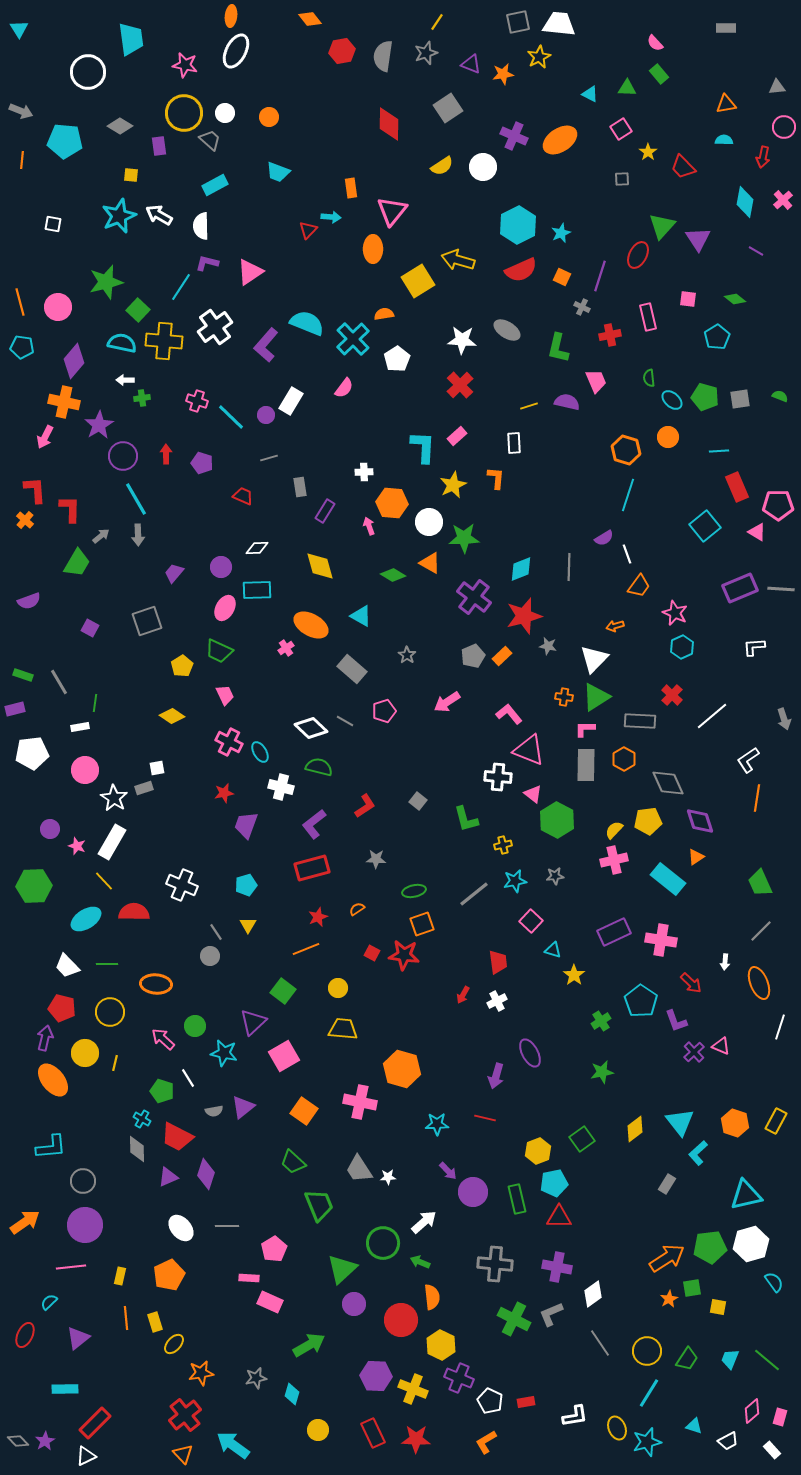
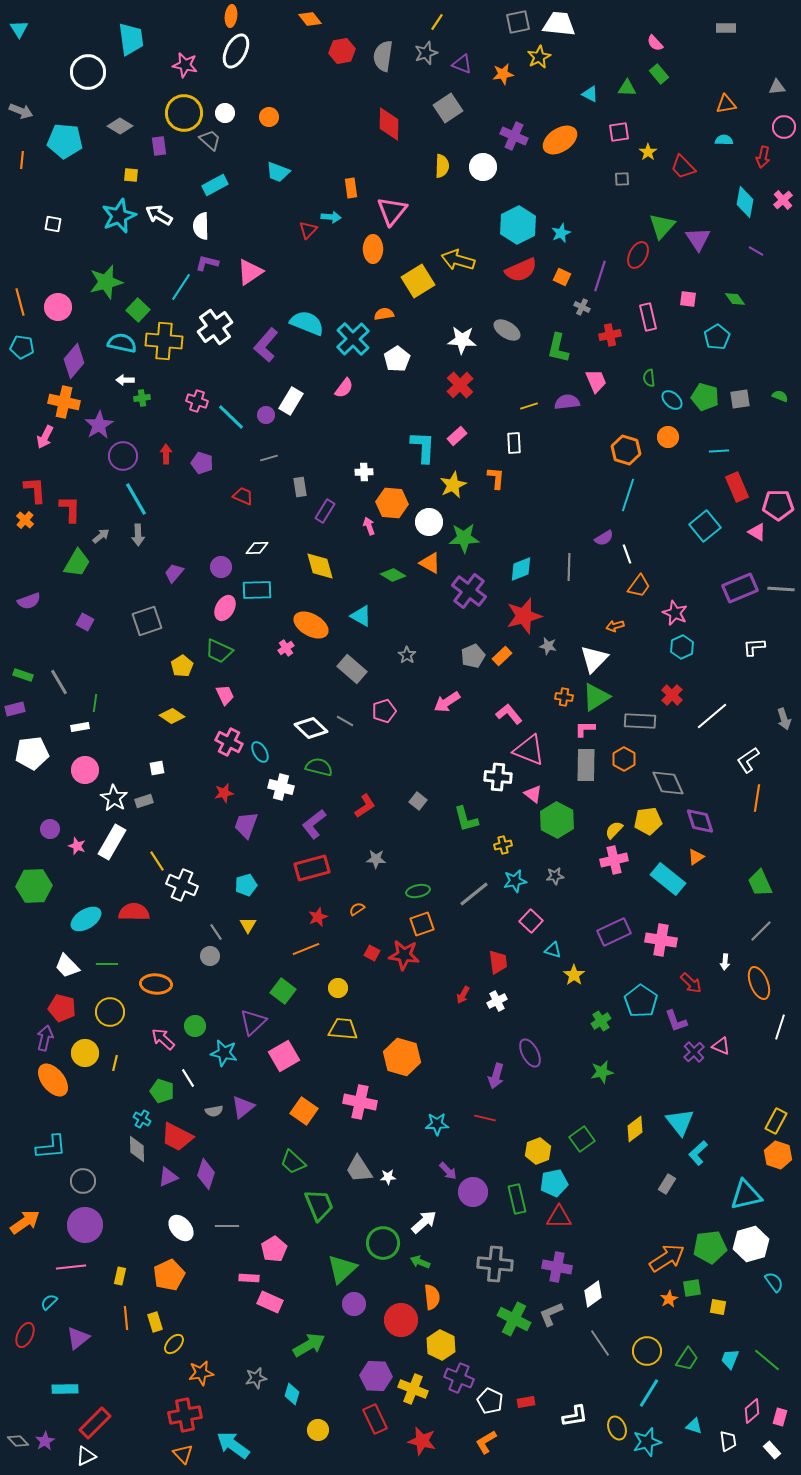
purple triangle at (471, 64): moved 9 px left
pink square at (621, 129): moved 2 px left, 3 px down; rotated 25 degrees clockwise
yellow semicircle at (442, 166): rotated 55 degrees counterclockwise
green diamond at (735, 299): rotated 15 degrees clockwise
purple semicircle at (567, 402): rotated 20 degrees counterclockwise
purple cross at (474, 597): moved 5 px left, 6 px up
purple square at (90, 628): moved 5 px left, 6 px up
gray rectangle at (144, 788): moved 13 px down
yellow line at (104, 881): moved 53 px right, 20 px up; rotated 10 degrees clockwise
green ellipse at (414, 891): moved 4 px right
orange hexagon at (402, 1069): moved 12 px up
orange hexagon at (735, 1123): moved 43 px right, 32 px down
red cross at (185, 1415): rotated 28 degrees clockwise
red rectangle at (373, 1433): moved 2 px right, 14 px up
red star at (416, 1439): moved 6 px right, 2 px down; rotated 12 degrees clockwise
white trapezoid at (728, 1441): rotated 70 degrees counterclockwise
